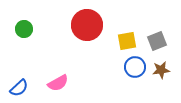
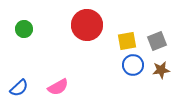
blue circle: moved 2 px left, 2 px up
pink semicircle: moved 4 px down
